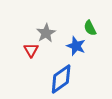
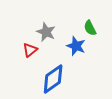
gray star: moved 1 px up; rotated 18 degrees counterclockwise
red triangle: moved 1 px left; rotated 21 degrees clockwise
blue diamond: moved 8 px left
